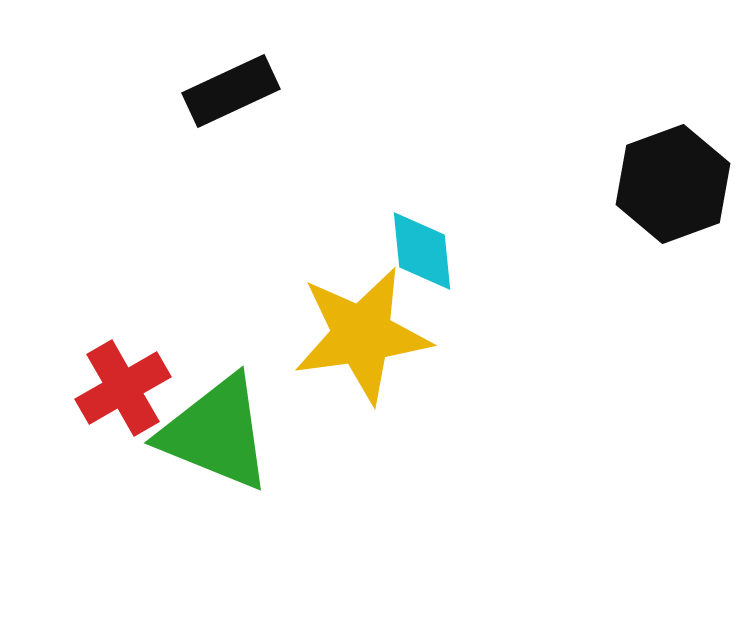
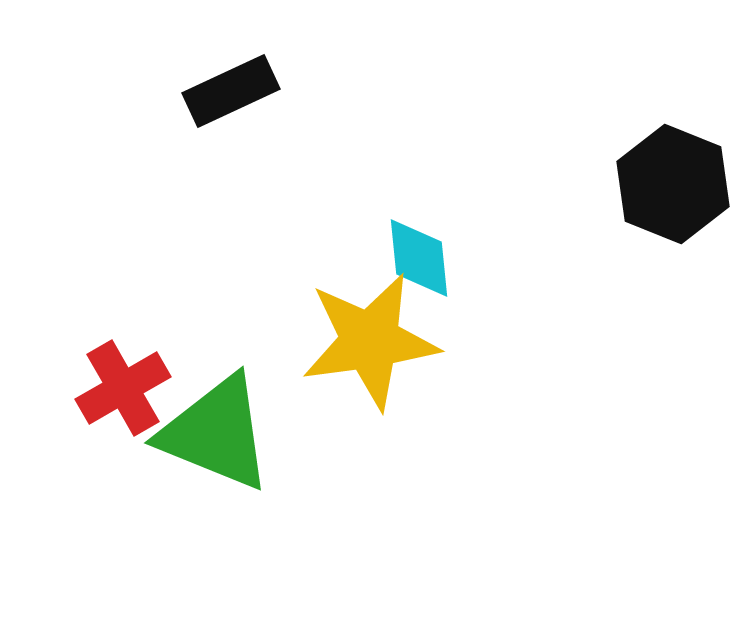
black hexagon: rotated 18 degrees counterclockwise
cyan diamond: moved 3 px left, 7 px down
yellow star: moved 8 px right, 6 px down
